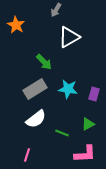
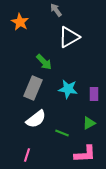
gray arrow: rotated 112 degrees clockwise
orange star: moved 4 px right, 3 px up
gray rectangle: moved 2 px left, 1 px up; rotated 35 degrees counterclockwise
purple rectangle: rotated 16 degrees counterclockwise
green triangle: moved 1 px right, 1 px up
